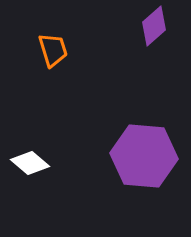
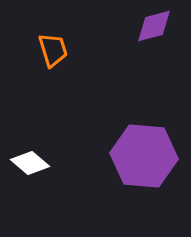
purple diamond: rotated 27 degrees clockwise
